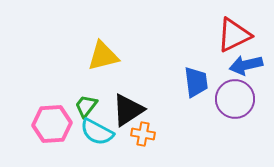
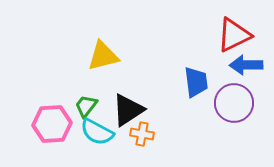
blue arrow: rotated 12 degrees clockwise
purple circle: moved 1 px left, 4 px down
orange cross: moved 1 px left
